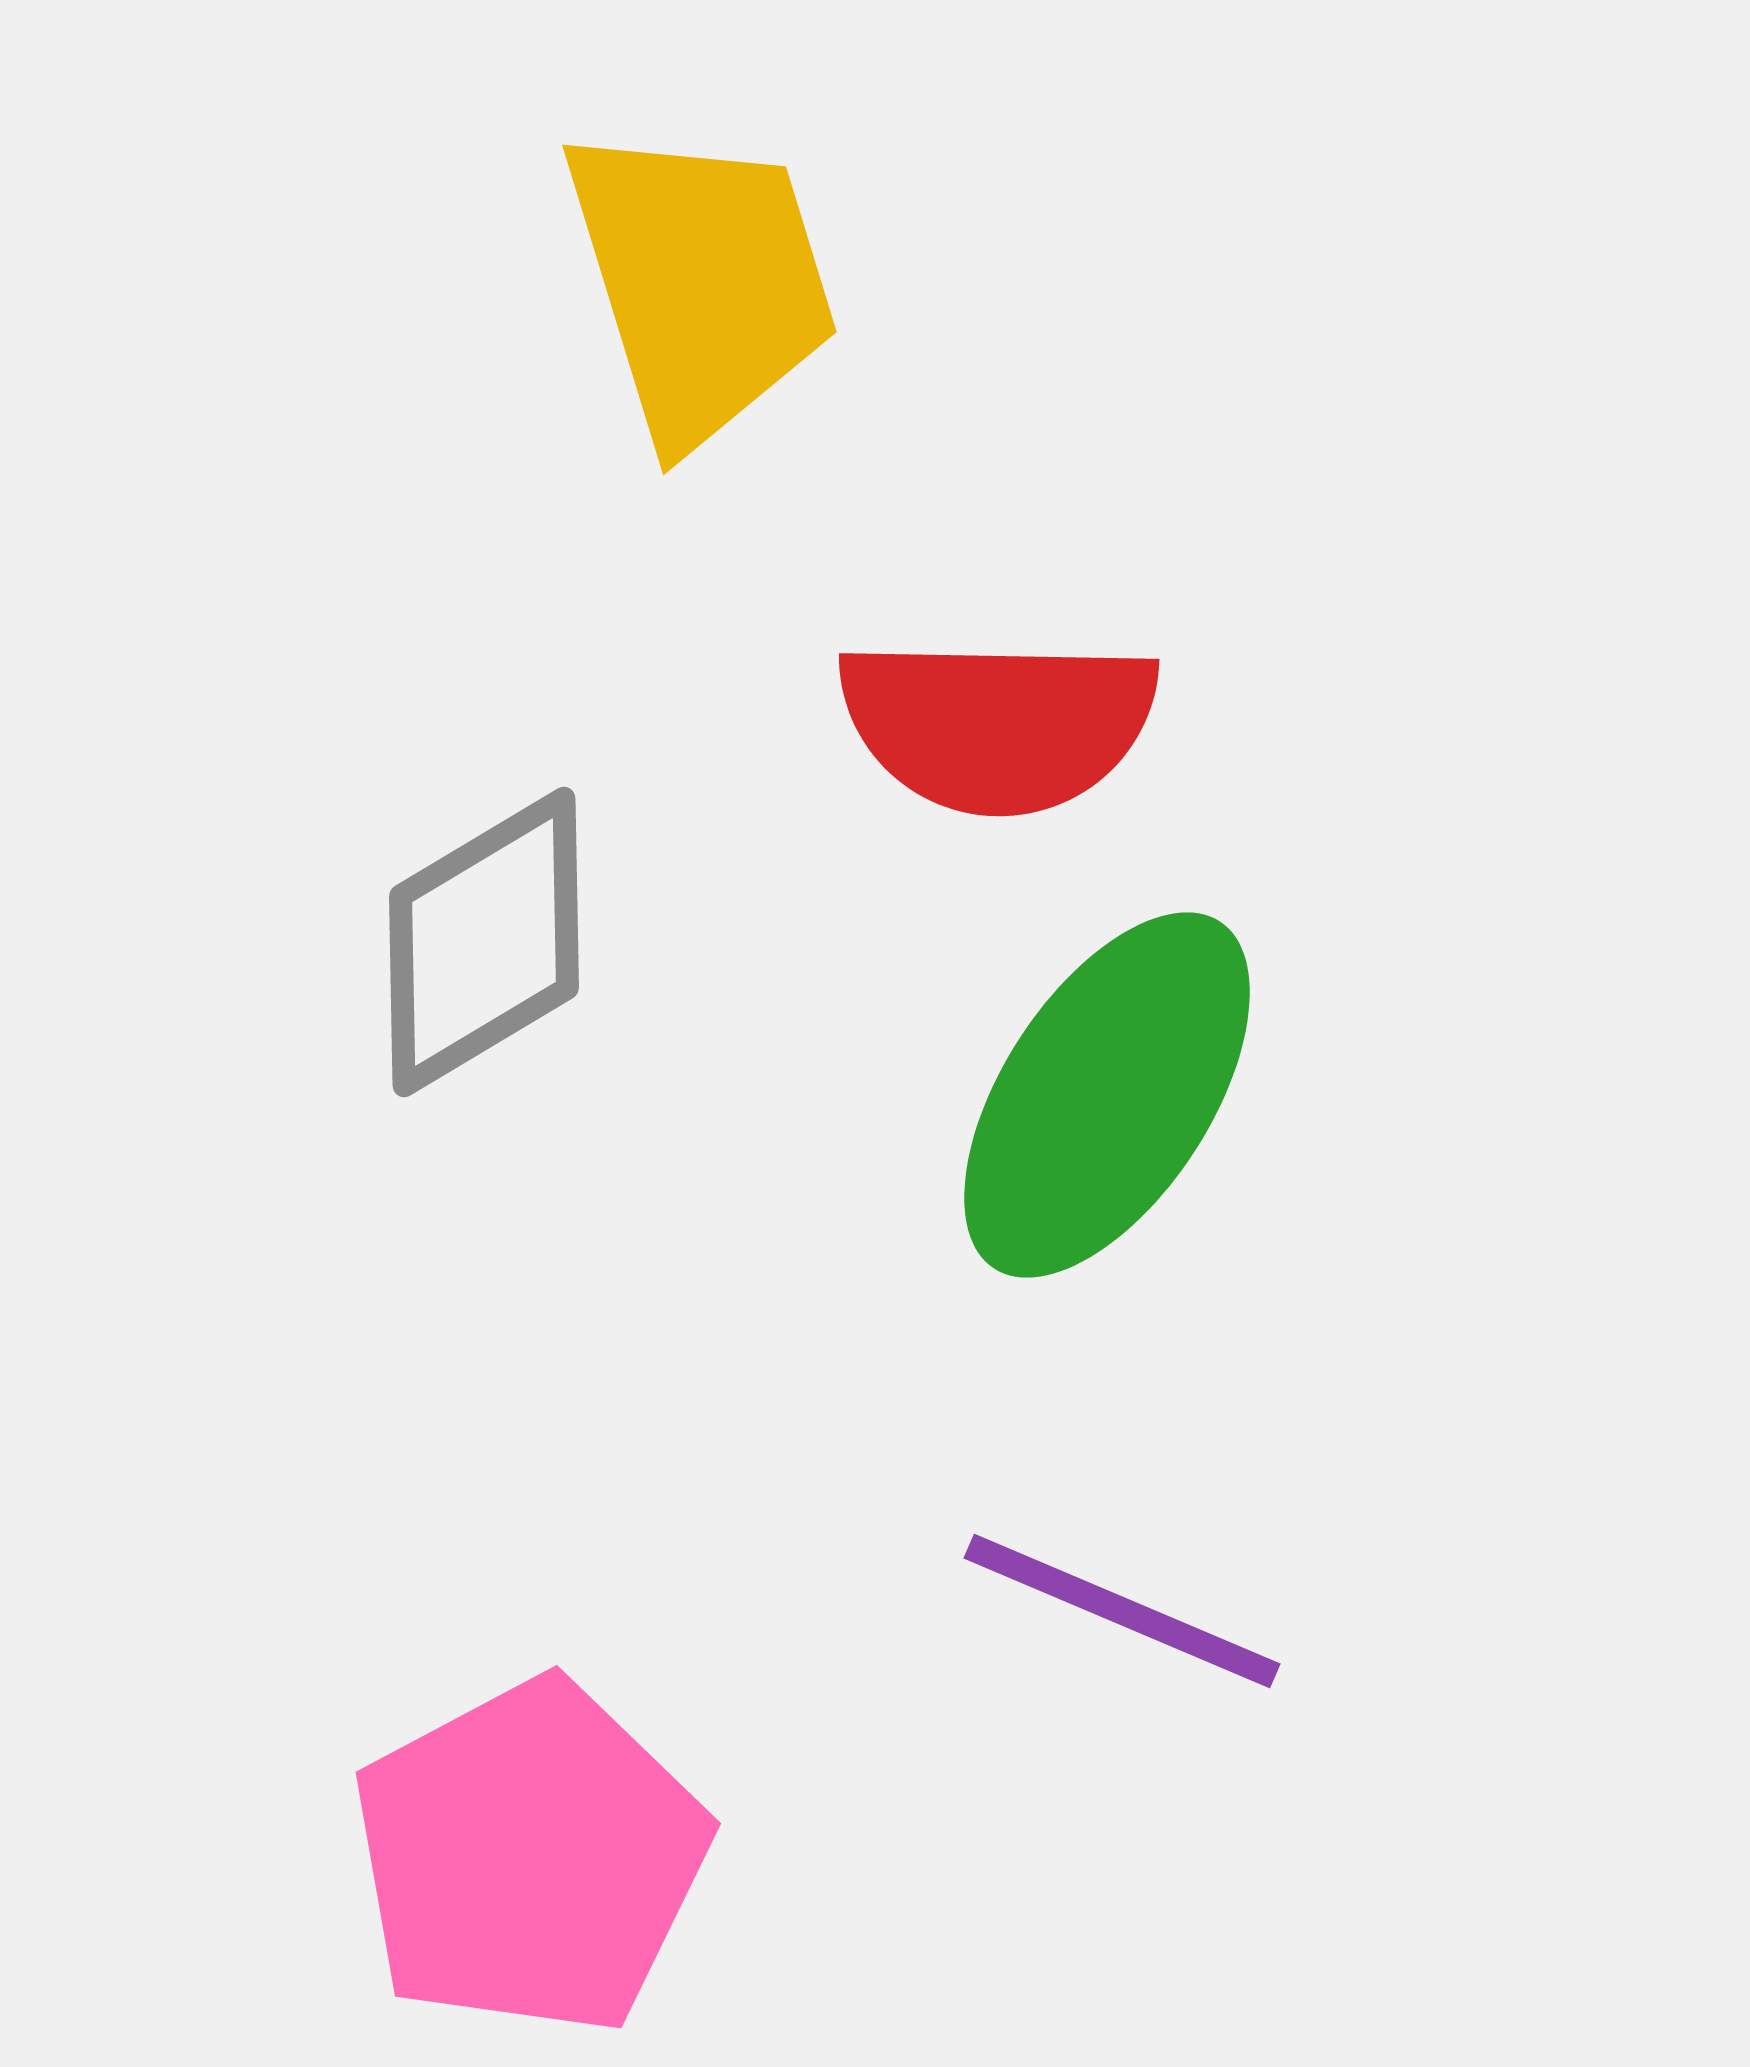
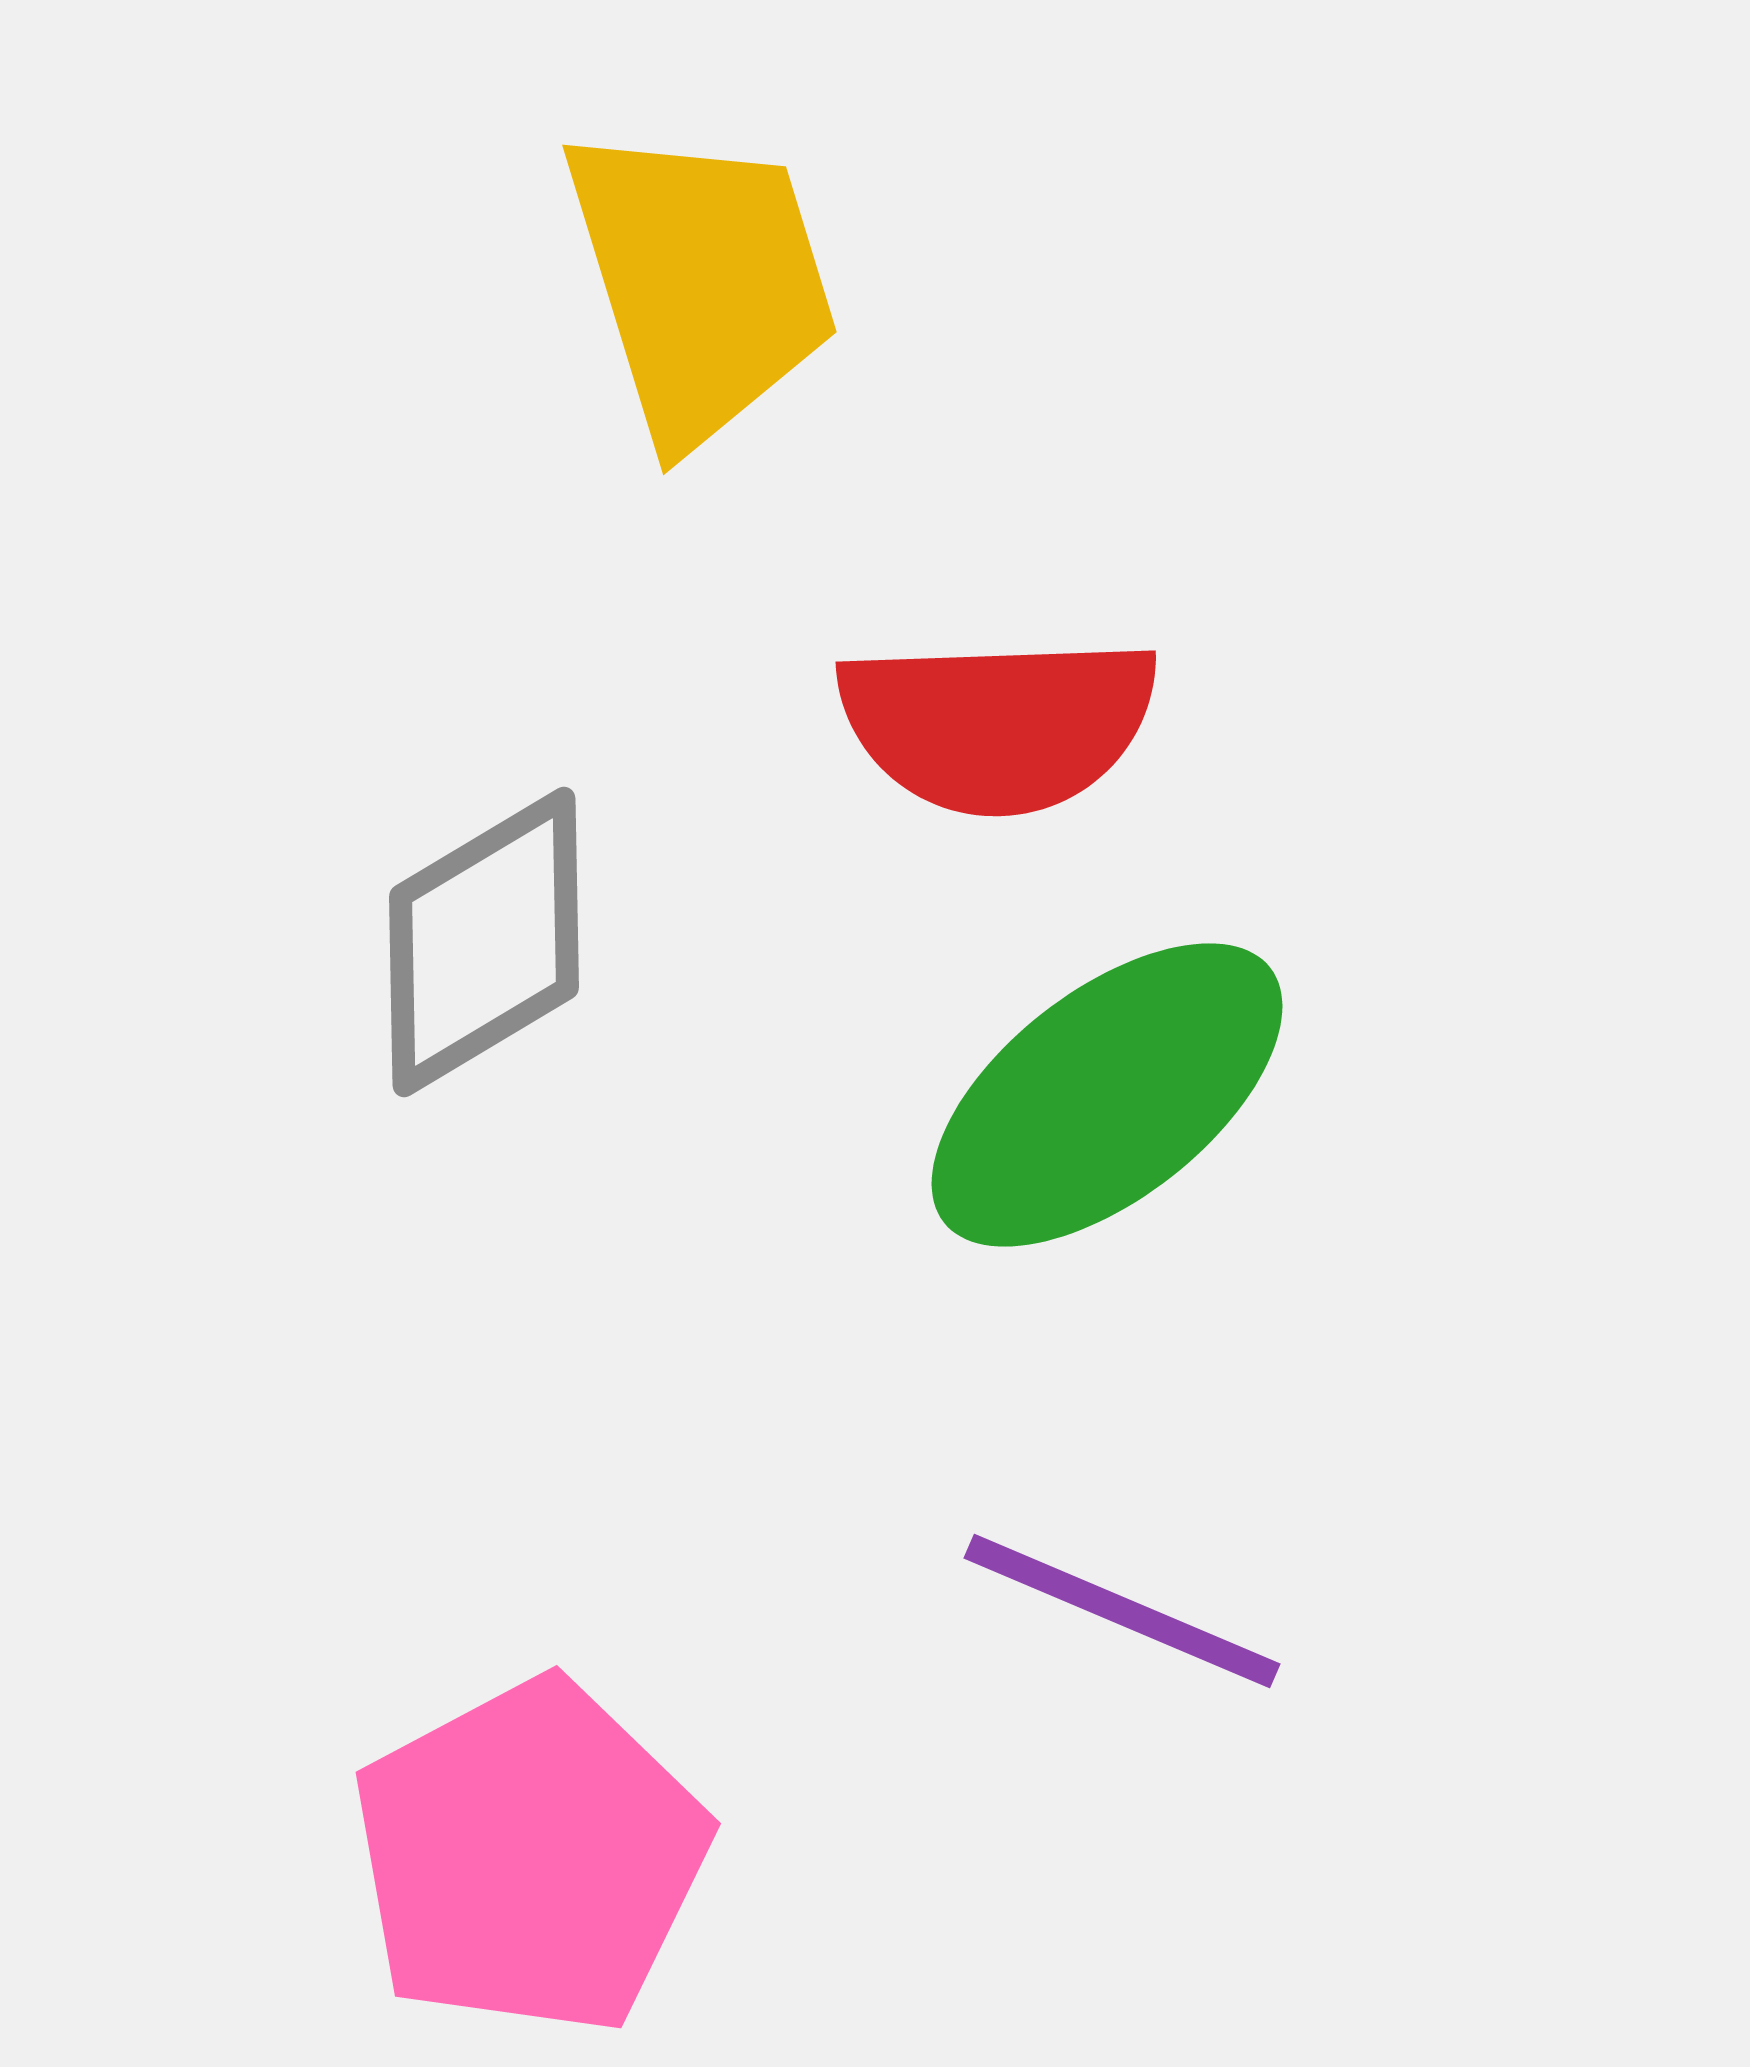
red semicircle: rotated 3 degrees counterclockwise
green ellipse: rotated 19 degrees clockwise
